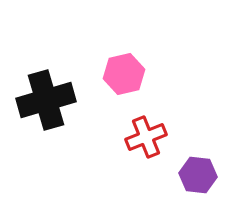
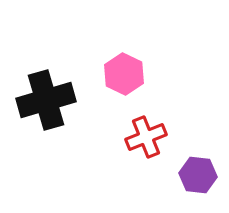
pink hexagon: rotated 21 degrees counterclockwise
